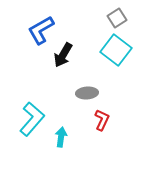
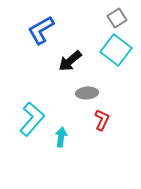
black arrow: moved 7 px right, 6 px down; rotated 20 degrees clockwise
